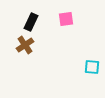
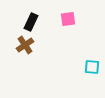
pink square: moved 2 px right
